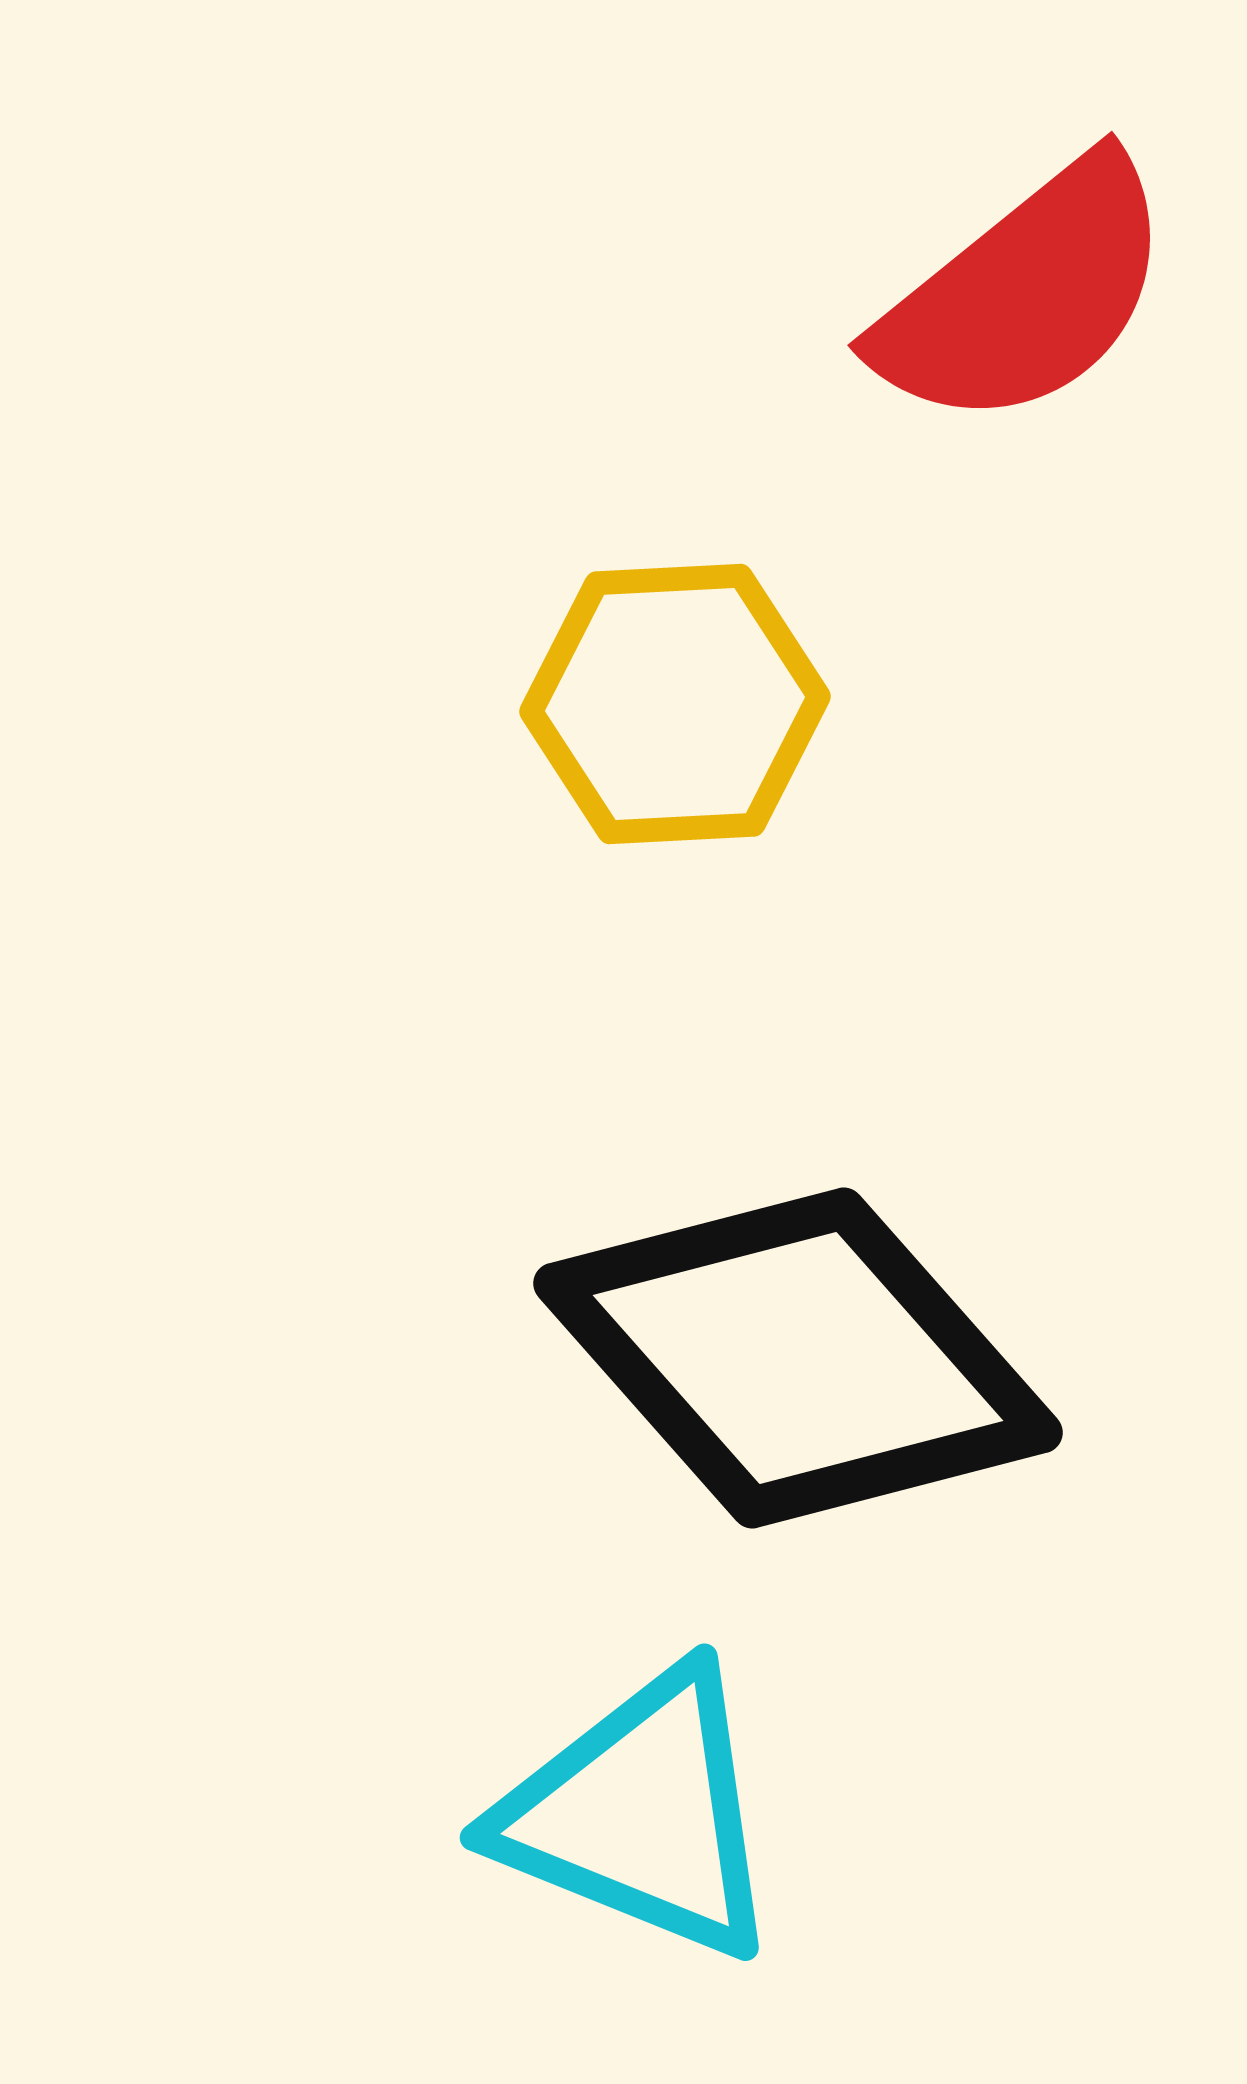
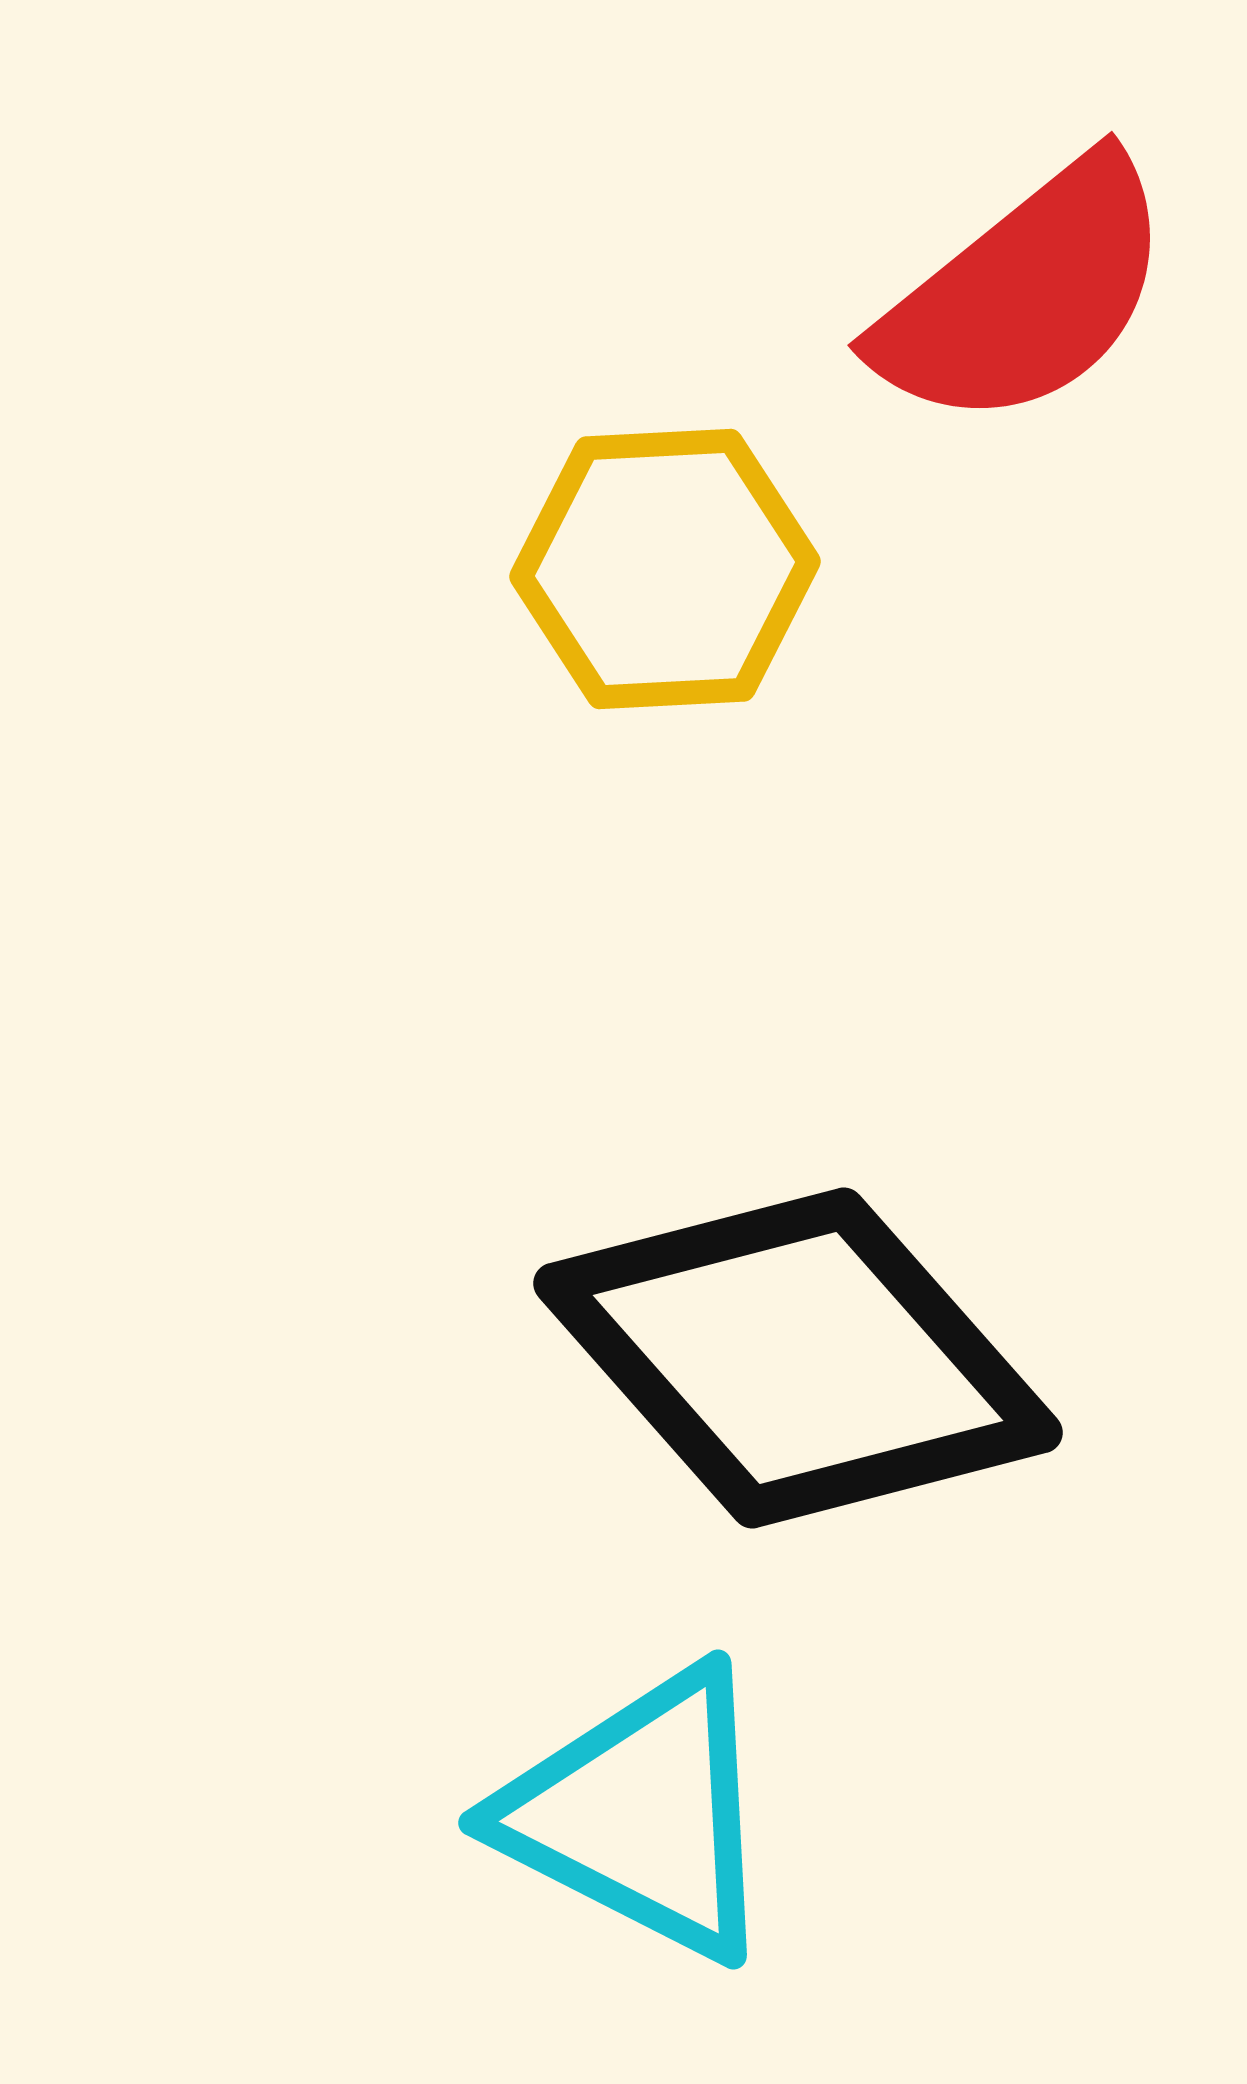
yellow hexagon: moved 10 px left, 135 px up
cyan triangle: rotated 5 degrees clockwise
